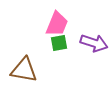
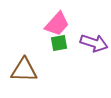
pink trapezoid: rotated 20 degrees clockwise
brown triangle: rotated 8 degrees counterclockwise
